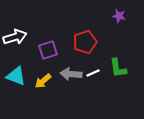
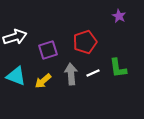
purple star: rotated 16 degrees clockwise
gray arrow: rotated 80 degrees clockwise
